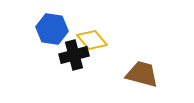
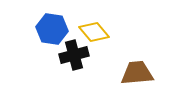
yellow diamond: moved 2 px right, 8 px up
brown trapezoid: moved 5 px left, 1 px up; rotated 20 degrees counterclockwise
